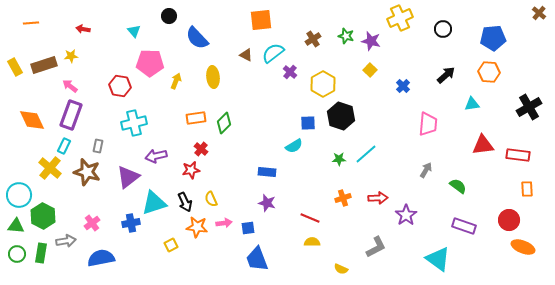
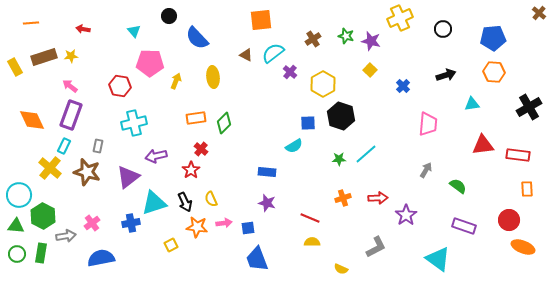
brown rectangle at (44, 65): moved 8 px up
orange hexagon at (489, 72): moved 5 px right
black arrow at (446, 75): rotated 24 degrees clockwise
red star at (191, 170): rotated 24 degrees counterclockwise
gray arrow at (66, 241): moved 5 px up
